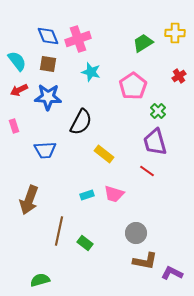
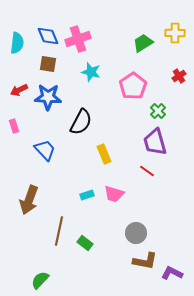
cyan semicircle: moved 18 px up; rotated 45 degrees clockwise
blue trapezoid: rotated 130 degrees counterclockwise
yellow rectangle: rotated 30 degrees clockwise
green semicircle: rotated 30 degrees counterclockwise
